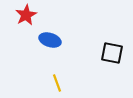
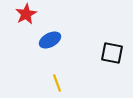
red star: moved 1 px up
blue ellipse: rotated 45 degrees counterclockwise
